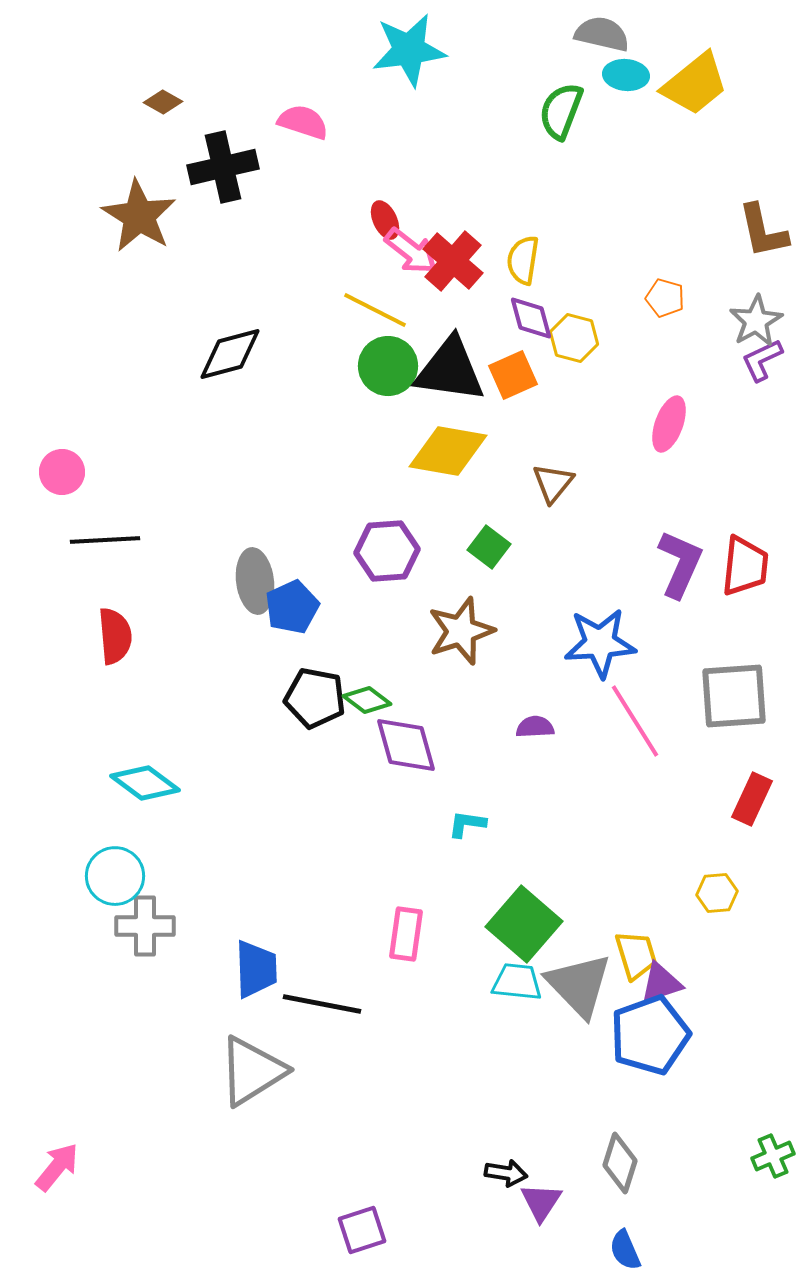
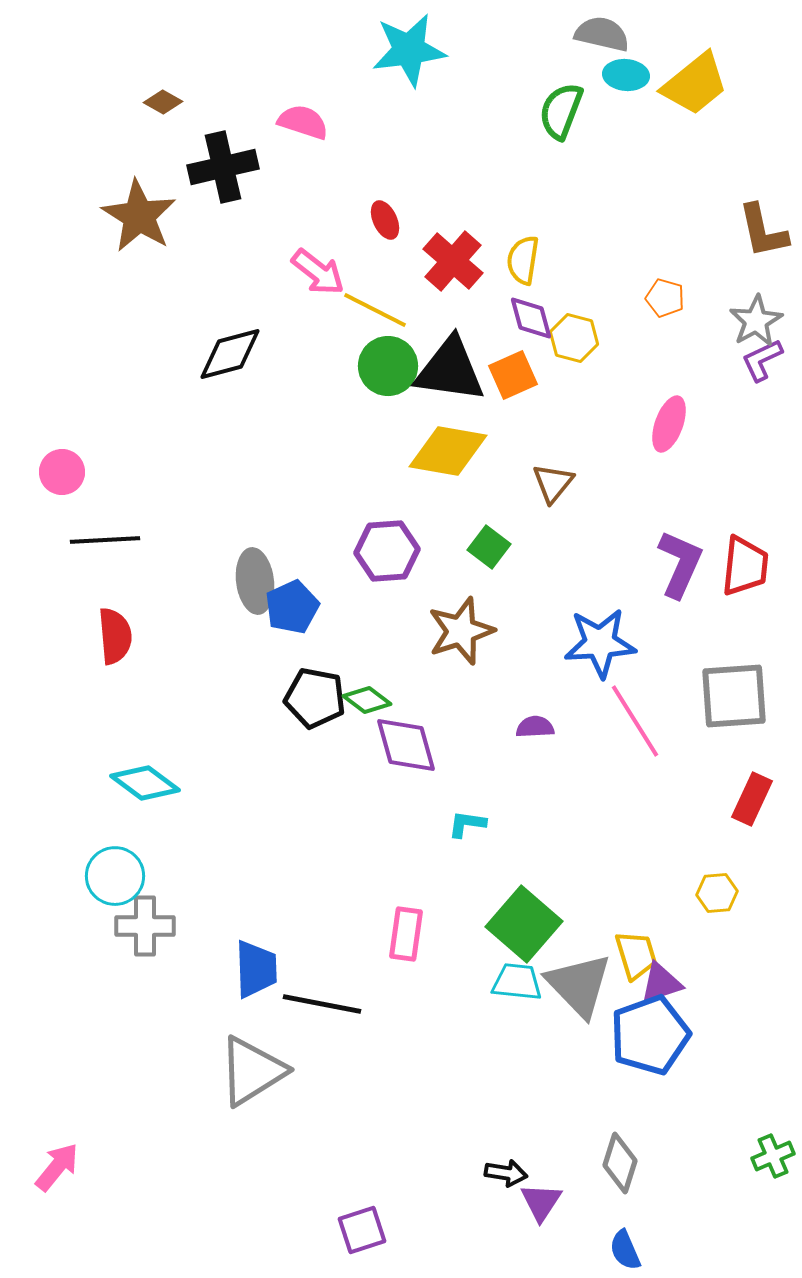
pink arrow at (411, 251): moved 93 px left, 21 px down
